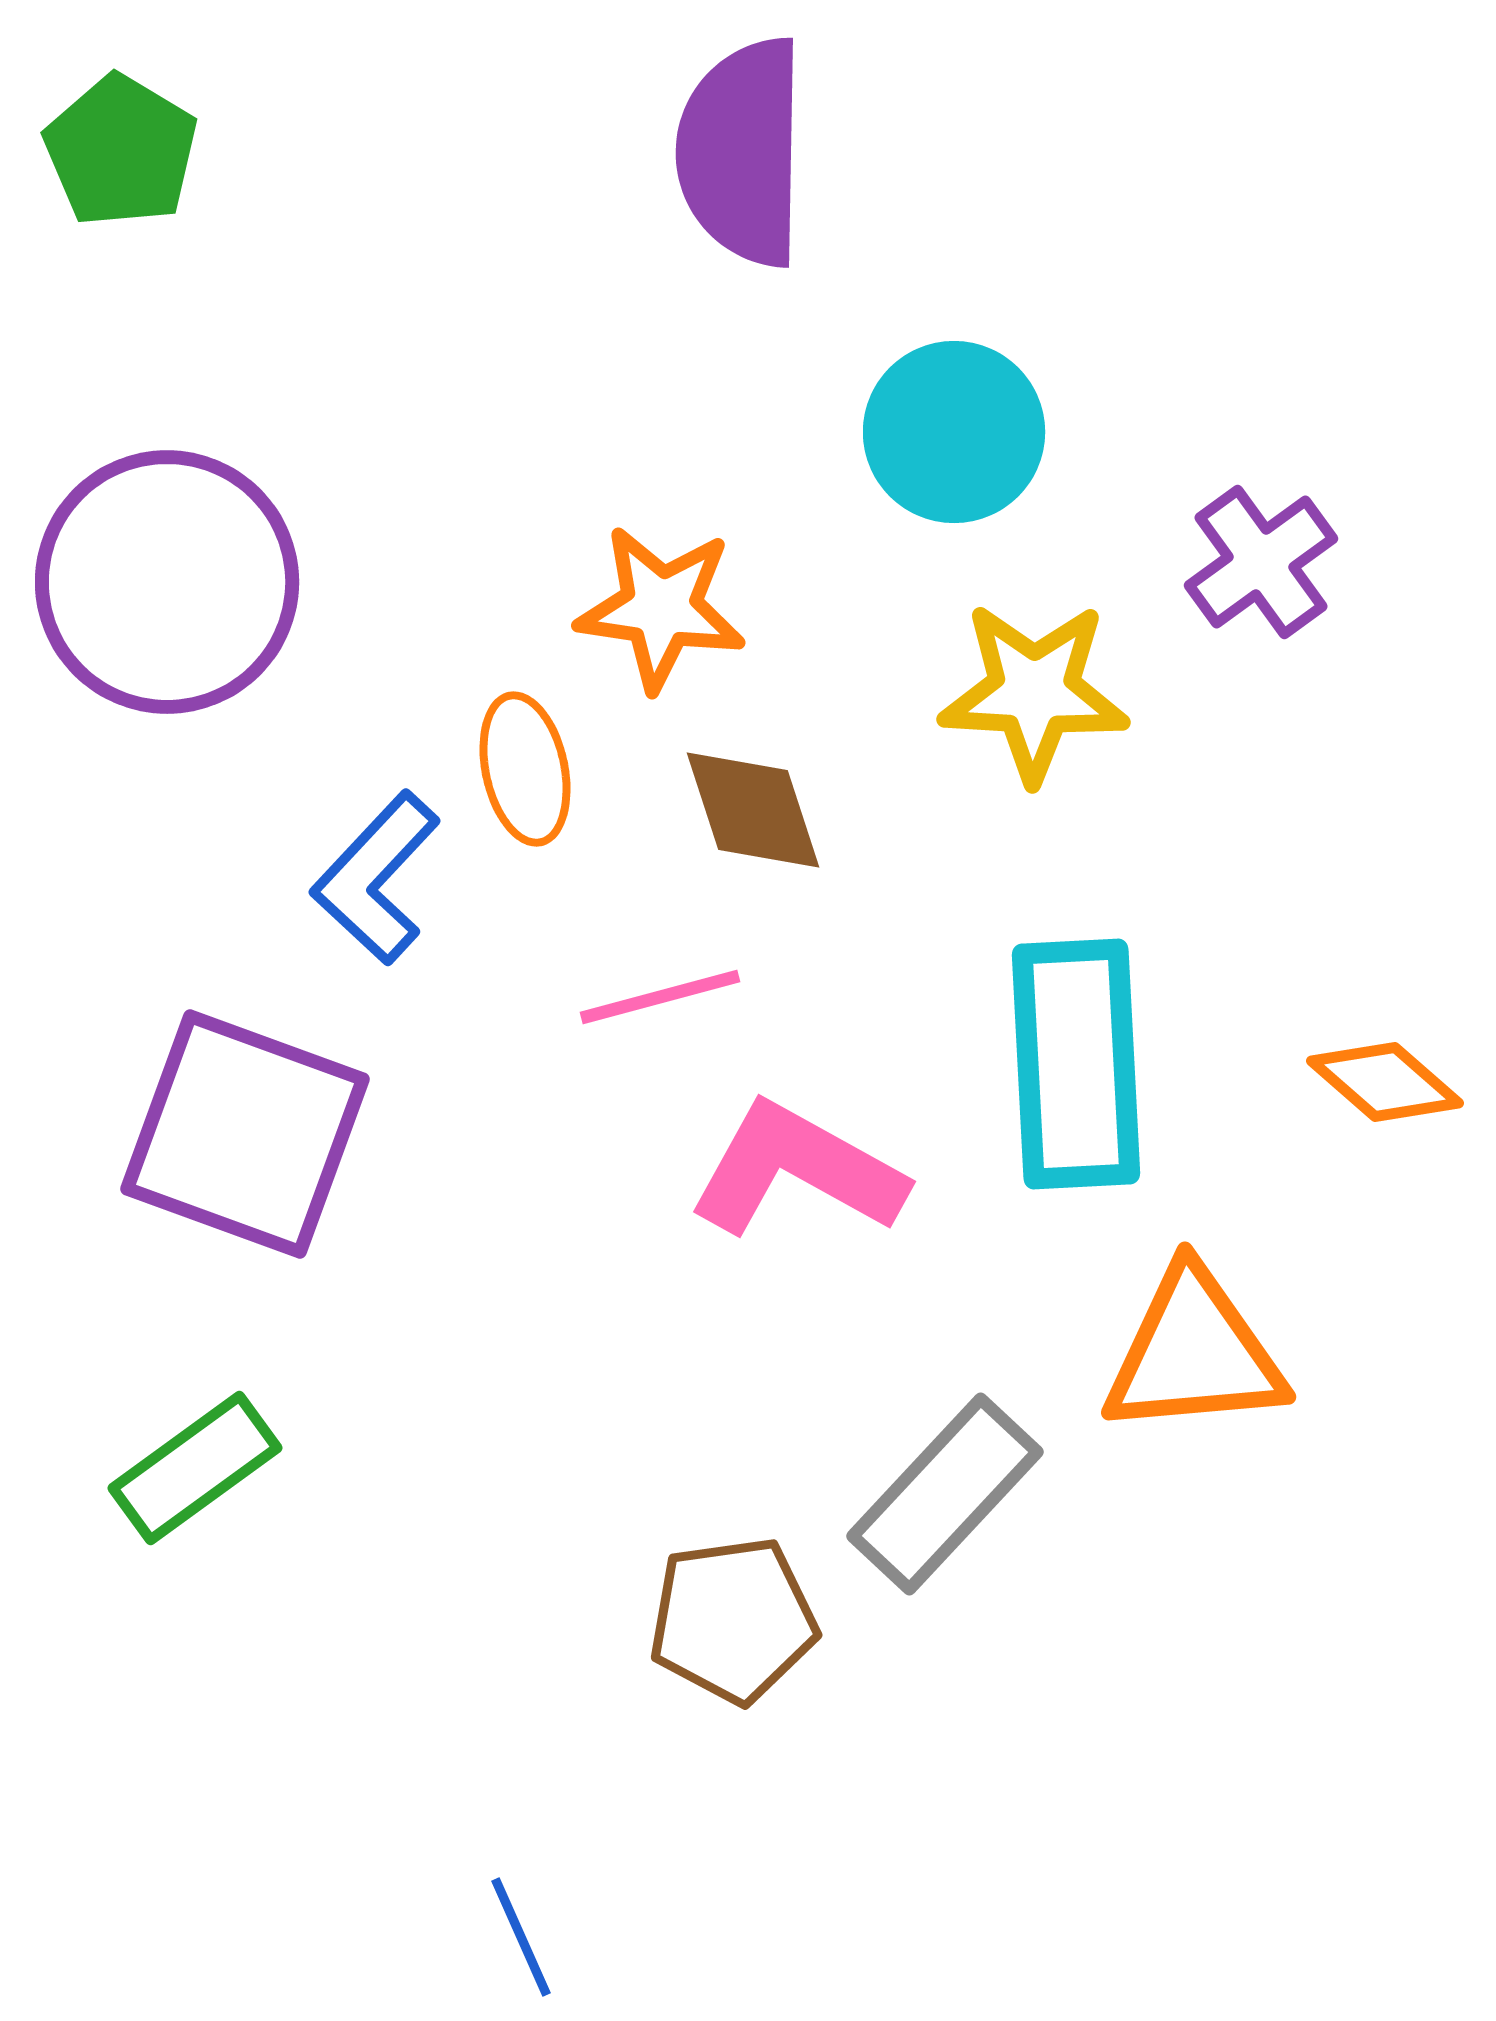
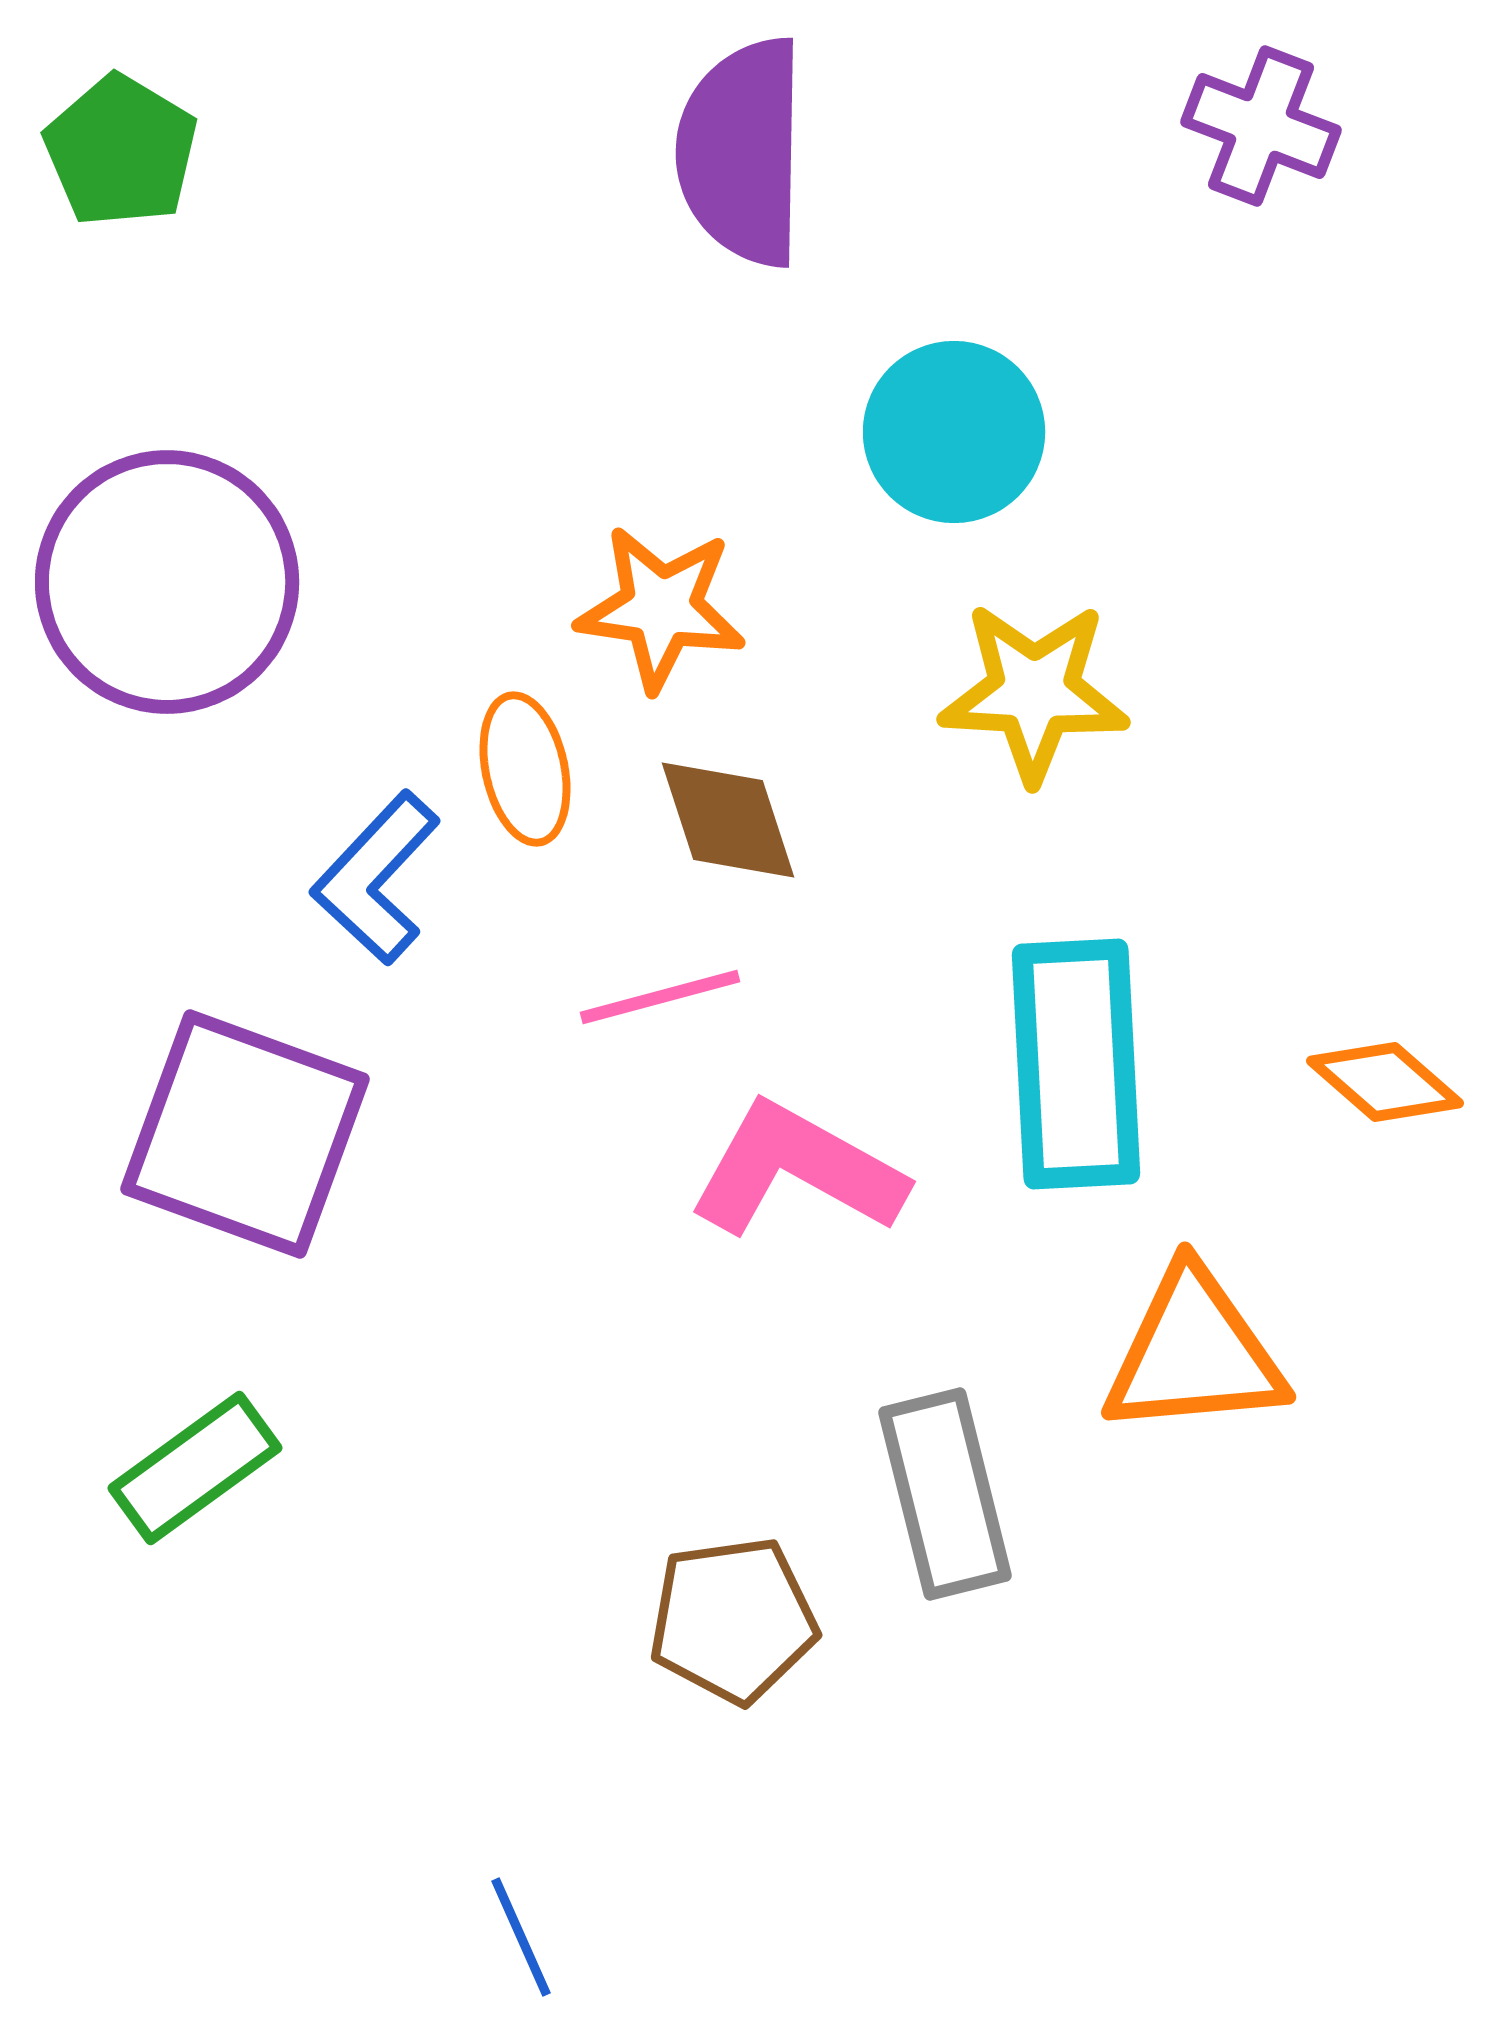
purple cross: moved 436 px up; rotated 33 degrees counterclockwise
brown diamond: moved 25 px left, 10 px down
gray rectangle: rotated 57 degrees counterclockwise
